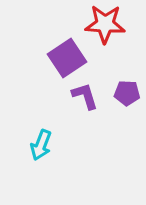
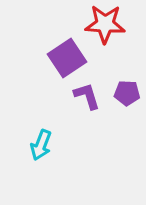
purple L-shape: moved 2 px right
